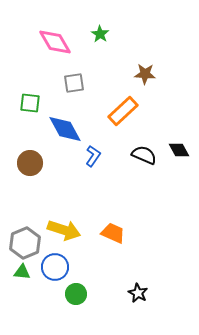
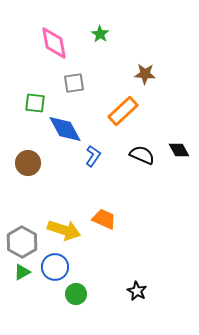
pink diamond: moved 1 px left, 1 px down; rotated 20 degrees clockwise
green square: moved 5 px right
black semicircle: moved 2 px left
brown circle: moved 2 px left
orange trapezoid: moved 9 px left, 14 px up
gray hexagon: moved 3 px left, 1 px up; rotated 8 degrees counterclockwise
green triangle: rotated 36 degrees counterclockwise
black star: moved 1 px left, 2 px up
